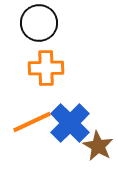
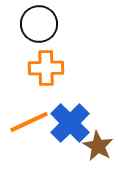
black circle: moved 1 px down
orange line: moved 3 px left
